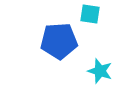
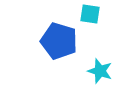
blue pentagon: rotated 21 degrees clockwise
